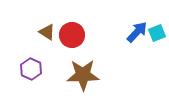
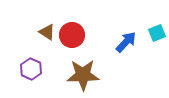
blue arrow: moved 11 px left, 10 px down
